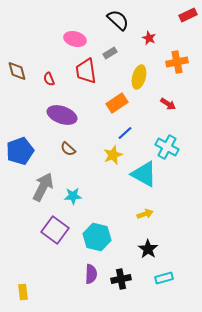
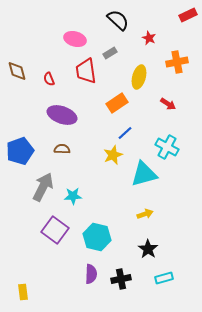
brown semicircle: moved 6 px left; rotated 140 degrees clockwise
cyan triangle: rotated 44 degrees counterclockwise
